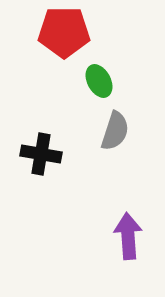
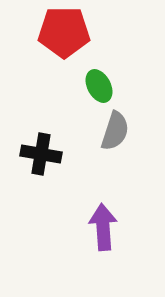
green ellipse: moved 5 px down
purple arrow: moved 25 px left, 9 px up
